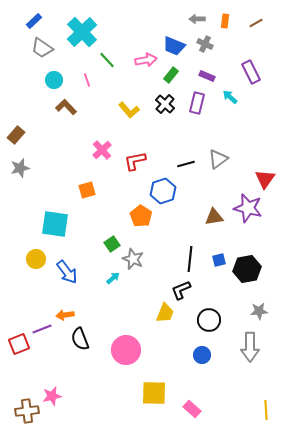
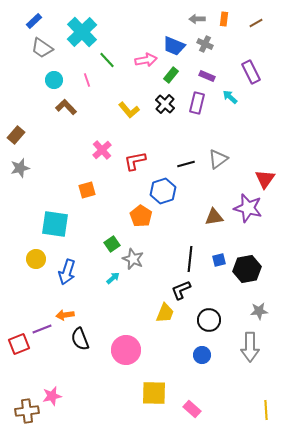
orange rectangle at (225, 21): moved 1 px left, 2 px up
blue arrow at (67, 272): rotated 55 degrees clockwise
